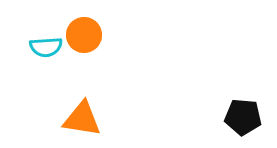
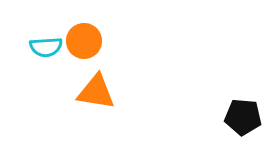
orange circle: moved 6 px down
orange triangle: moved 14 px right, 27 px up
